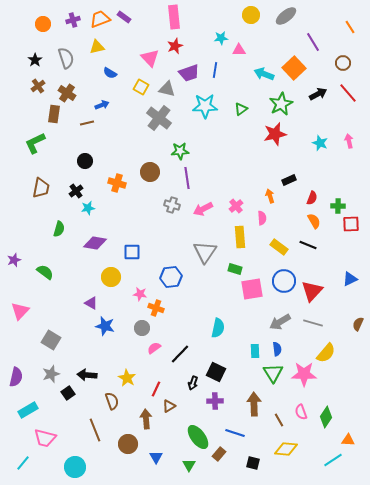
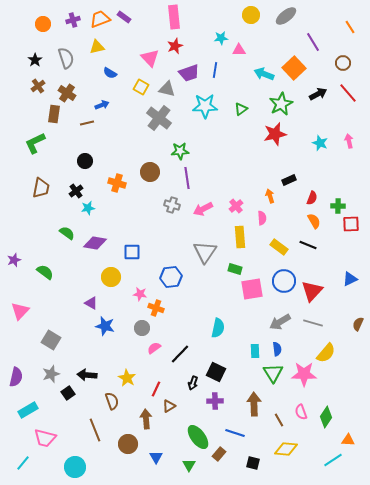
green semicircle at (59, 229): moved 8 px right, 4 px down; rotated 70 degrees counterclockwise
